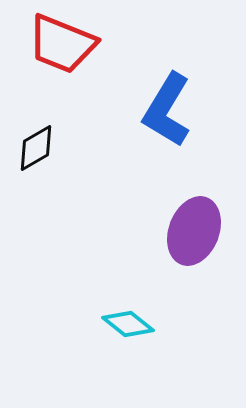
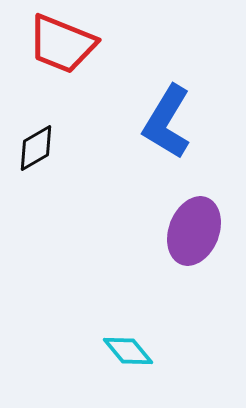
blue L-shape: moved 12 px down
cyan diamond: moved 27 px down; rotated 12 degrees clockwise
